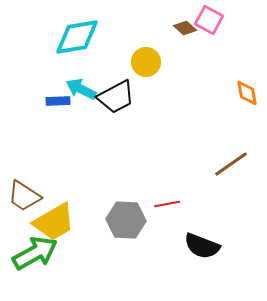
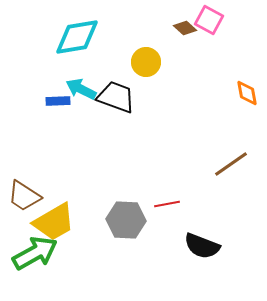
black trapezoid: rotated 132 degrees counterclockwise
